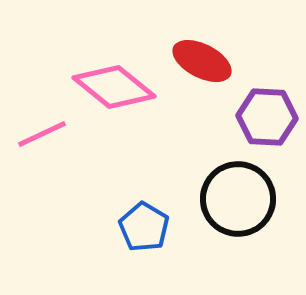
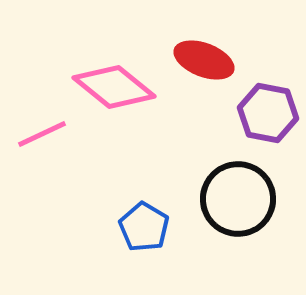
red ellipse: moved 2 px right, 1 px up; rotated 6 degrees counterclockwise
purple hexagon: moved 1 px right, 4 px up; rotated 8 degrees clockwise
